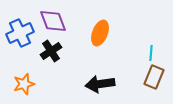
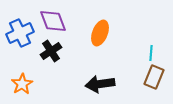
orange star: moved 2 px left; rotated 15 degrees counterclockwise
